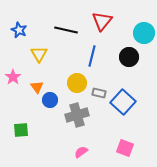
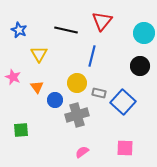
black circle: moved 11 px right, 9 px down
pink star: rotated 14 degrees counterclockwise
blue circle: moved 5 px right
pink square: rotated 18 degrees counterclockwise
pink semicircle: moved 1 px right
